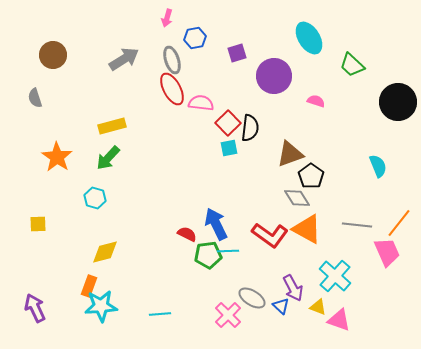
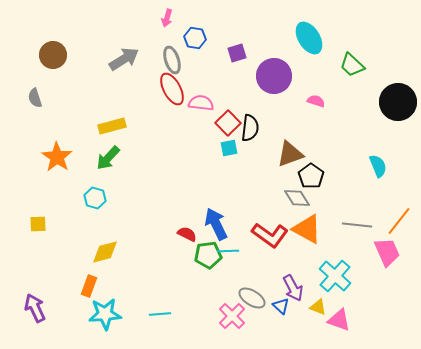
blue hexagon at (195, 38): rotated 20 degrees clockwise
orange line at (399, 223): moved 2 px up
cyan star at (101, 306): moved 4 px right, 8 px down
pink cross at (228, 315): moved 4 px right, 1 px down
